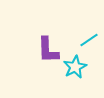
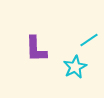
purple L-shape: moved 12 px left, 1 px up
